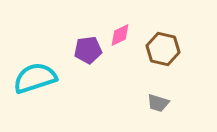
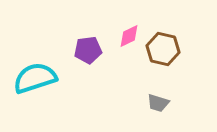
pink diamond: moved 9 px right, 1 px down
